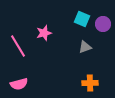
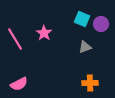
purple circle: moved 2 px left
pink star: rotated 21 degrees counterclockwise
pink line: moved 3 px left, 7 px up
pink semicircle: rotated 12 degrees counterclockwise
